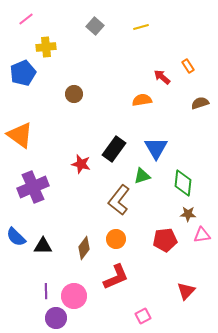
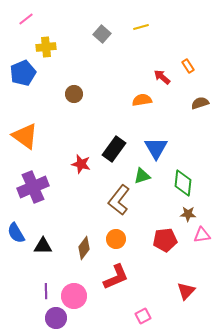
gray square: moved 7 px right, 8 px down
orange triangle: moved 5 px right, 1 px down
blue semicircle: moved 4 px up; rotated 15 degrees clockwise
